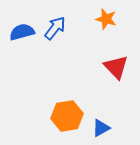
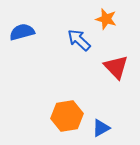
blue arrow: moved 24 px right, 12 px down; rotated 85 degrees counterclockwise
